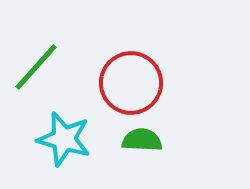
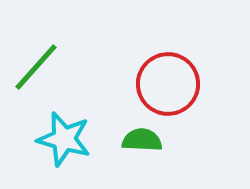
red circle: moved 37 px right, 1 px down
